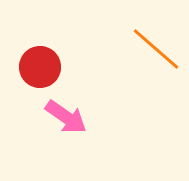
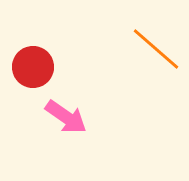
red circle: moved 7 px left
